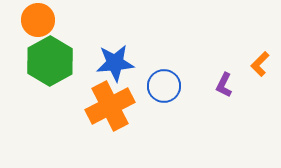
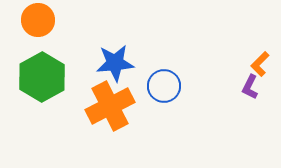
green hexagon: moved 8 px left, 16 px down
purple L-shape: moved 26 px right, 2 px down
